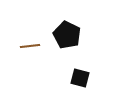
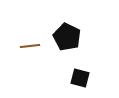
black pentagon: moved 2 px down
